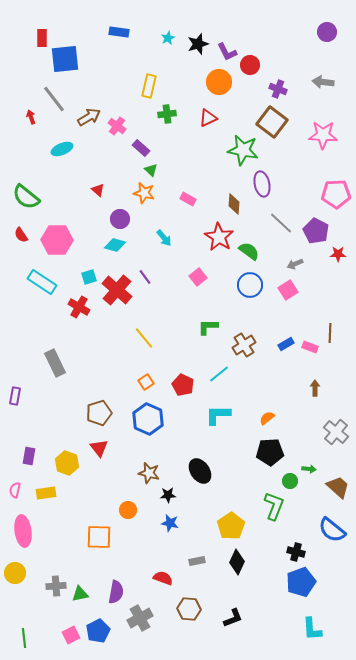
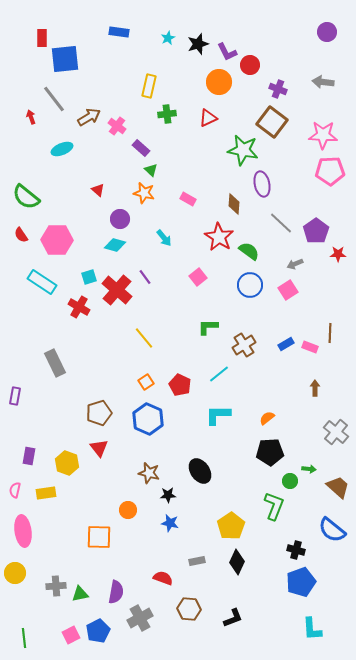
pink pentagon at (336, 194): moved 6 px left, 23 px up
purple pentagon at (316, 231): rotated 10 degrees clockwise
red pentagon at (183, 385): moved 3 px left
black cross at (296, 552): moved 2 px up
